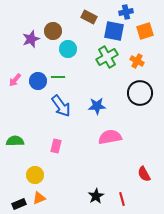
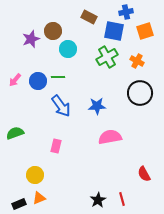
green semicircle: moved 8 px up; rotated 18 degrees counterclockwise
black star: moved 2 px right, 4 px down
